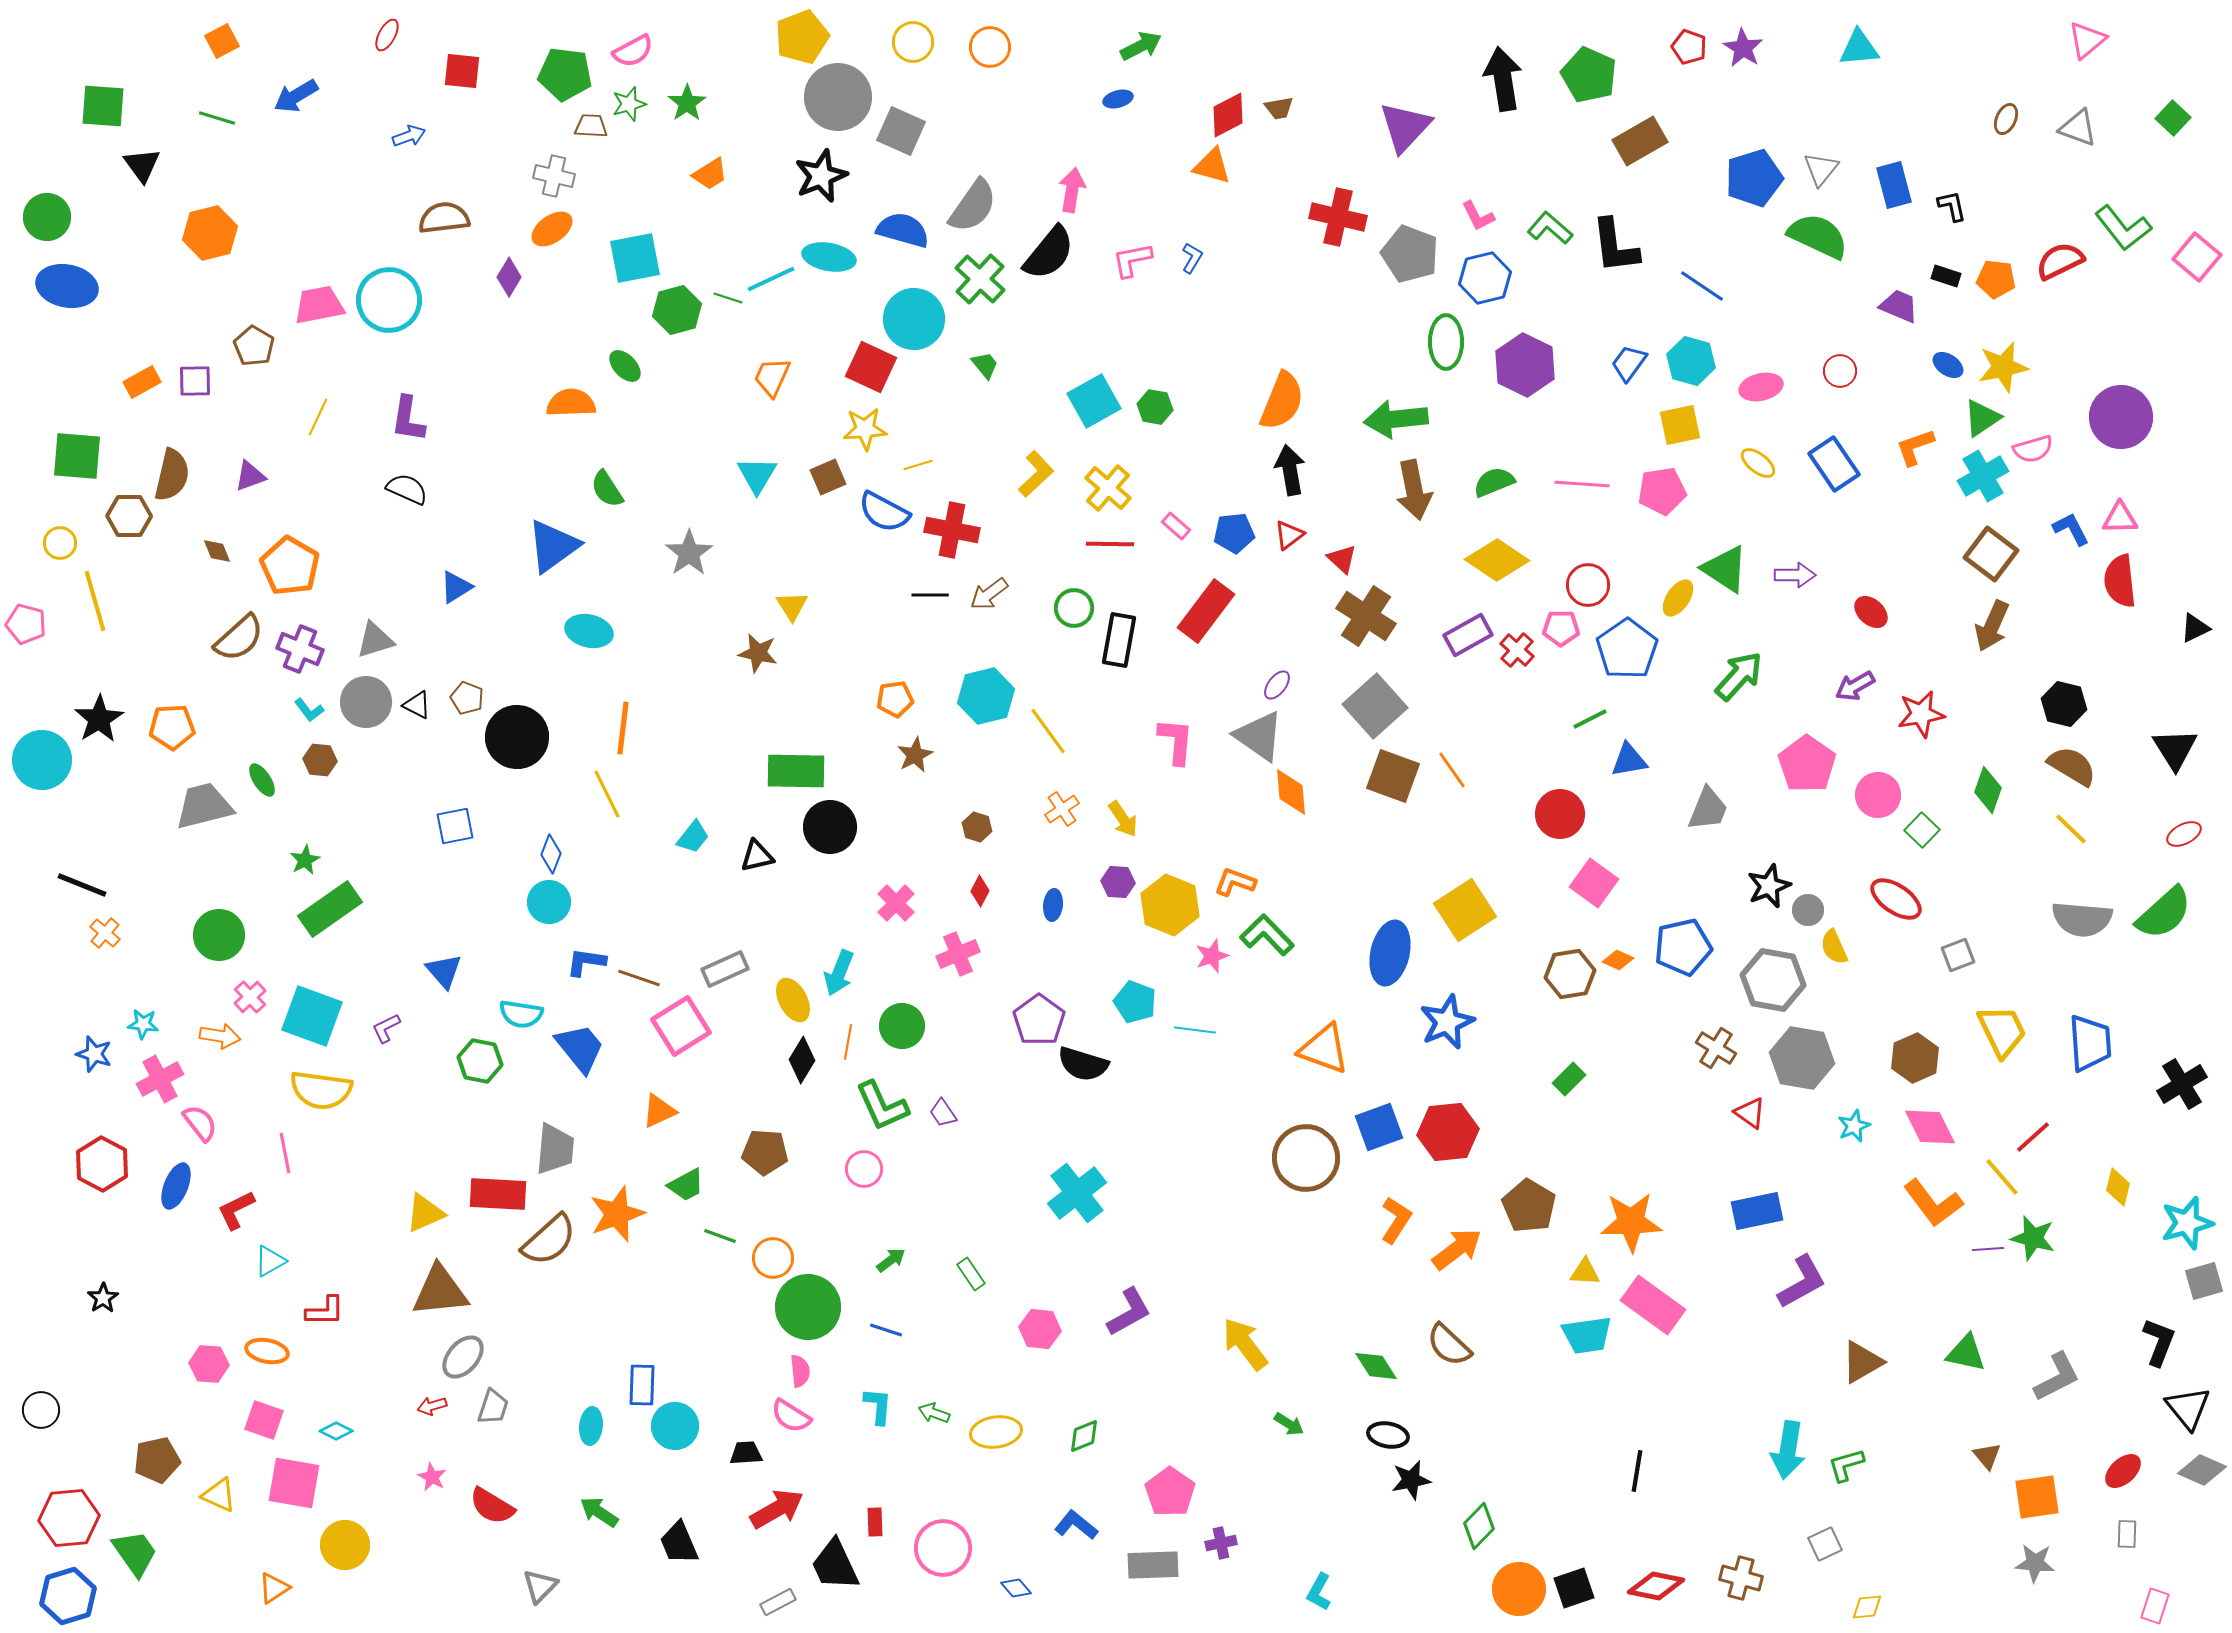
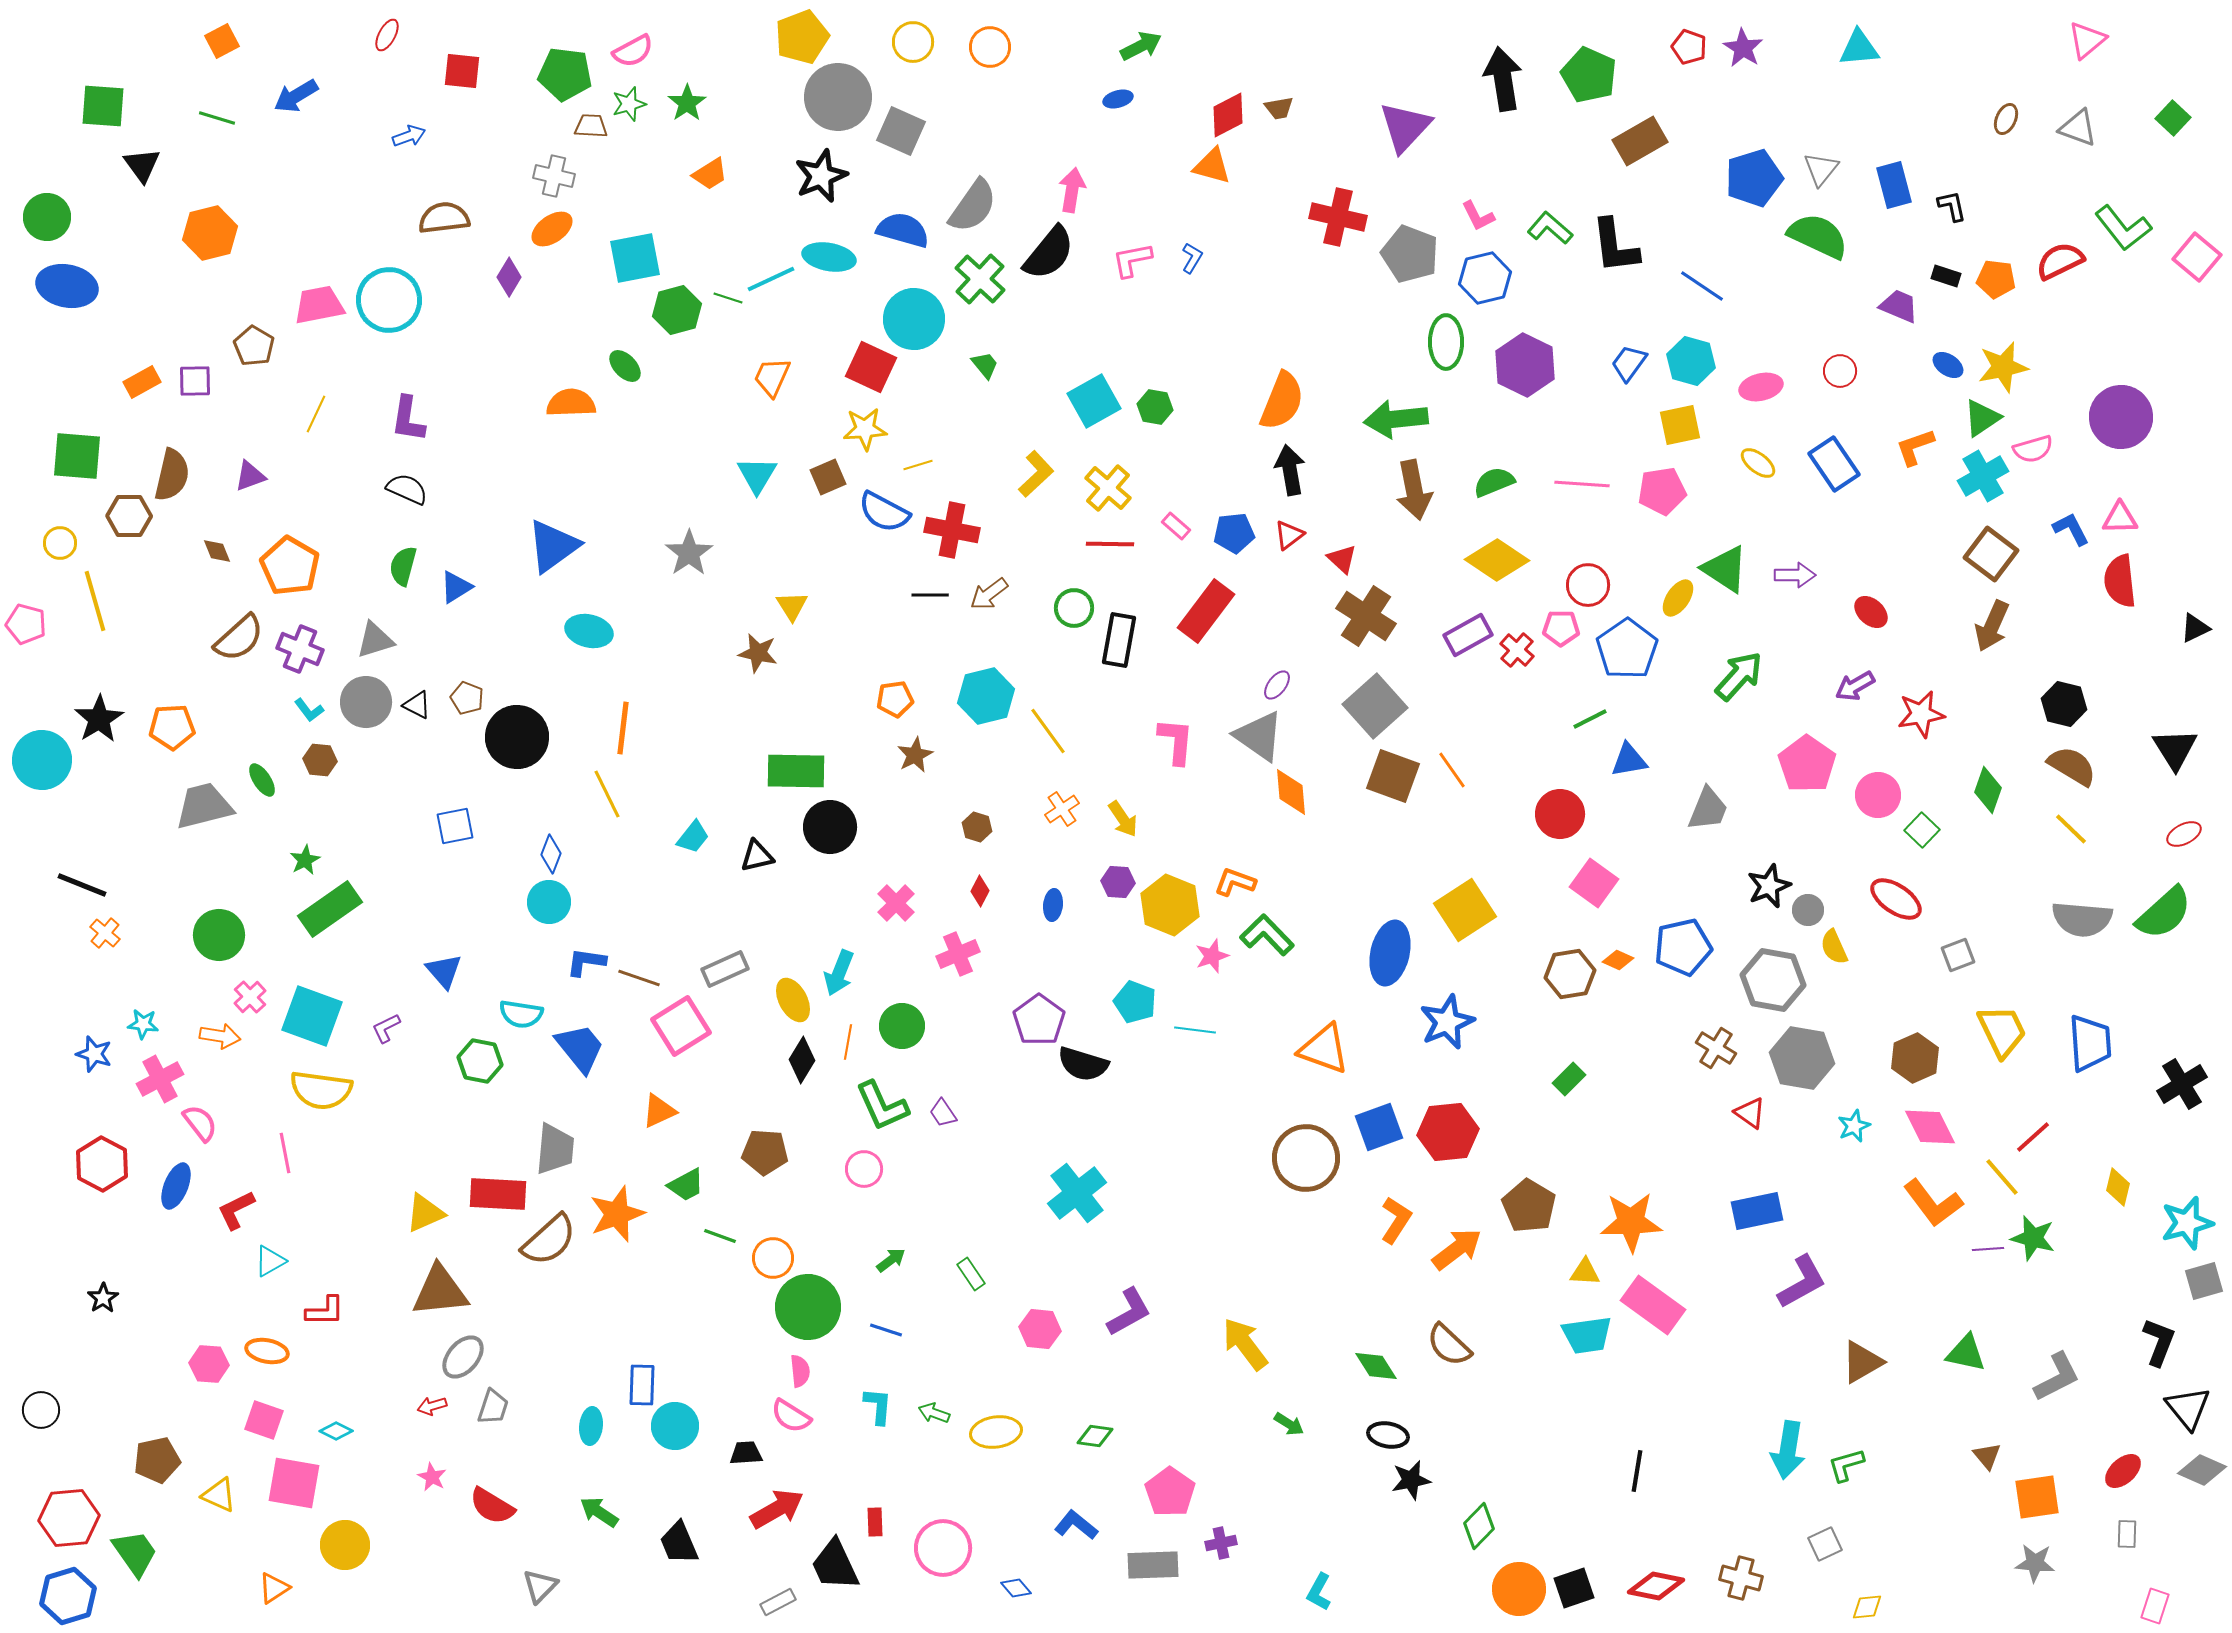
yellow line at (318, 417): moved 2 px left, 3 px up
green semicircle at (607, 489): moved 204 px left, 77 px down; rotated 48 degrees clockwise
green diamond at (1084, 1436): moved 11 px right; rotated 30 degrees clockwise
